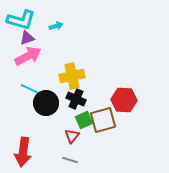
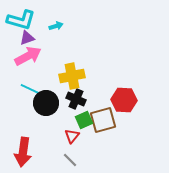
gray line: rotated 28 degrees clockwise
